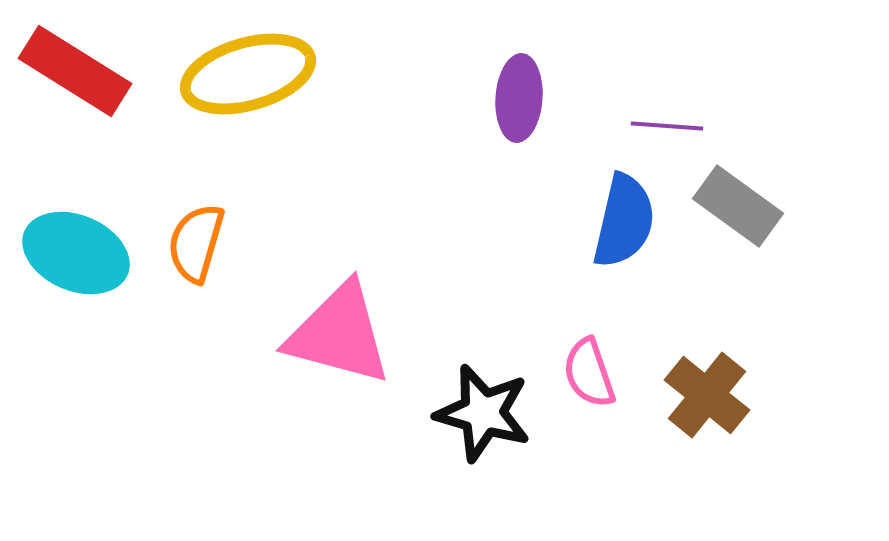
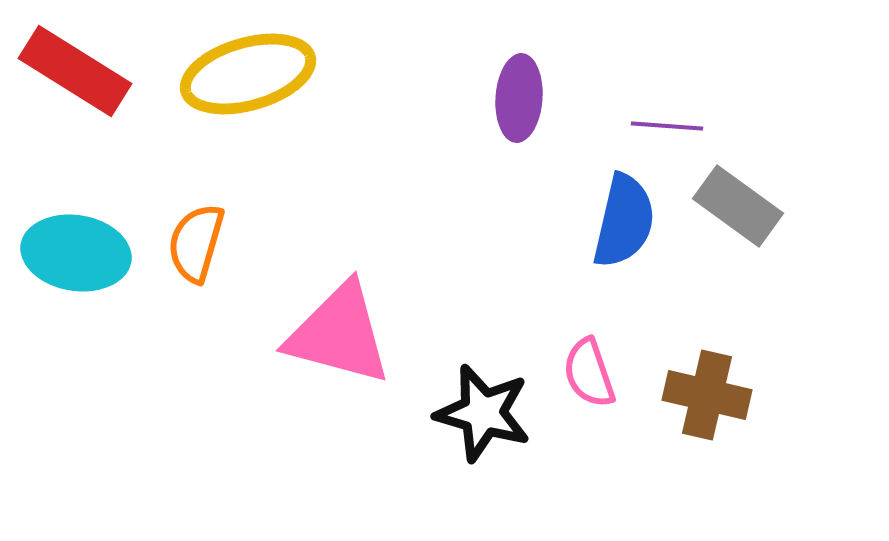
cyan ellipse: rotated 14 degrees counterclockwise
brown cross: rotated 26 degrees counterclockwise
